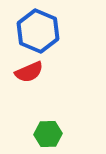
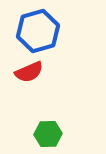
blue hexagon: rotated 21 degrees clockwise
